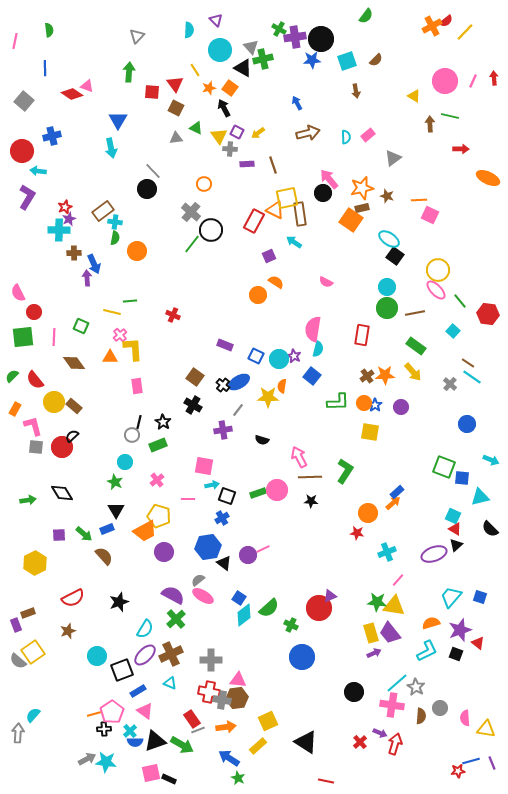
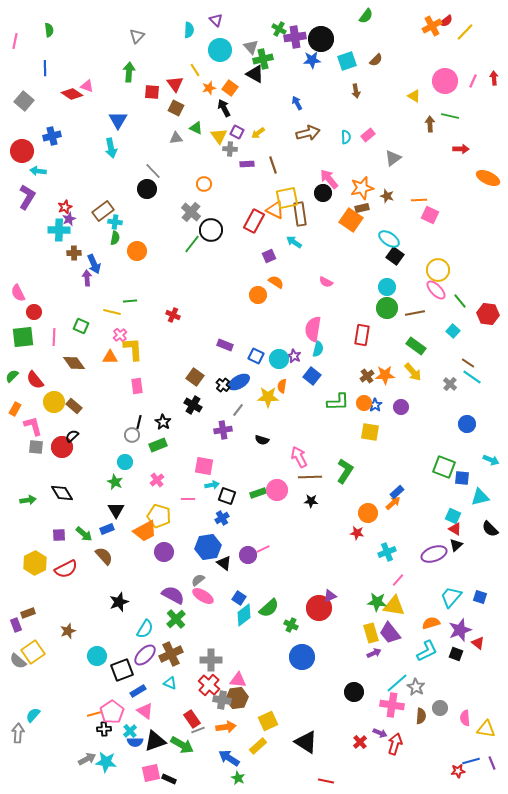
black triangle at (243, 68): moved 12 px right, 6 px down
red semicircle at (73, 598): moved 7 px left, 29 px up
red cross at (209, 692): moved 7 px up; rotated 30 degrees clockwise
